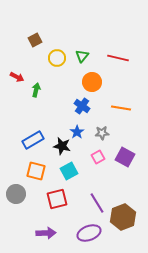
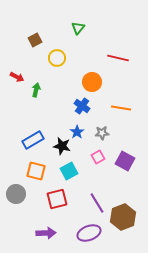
green triangle: moved 4 px left, 28 px up
purple square: moved 4 px down
